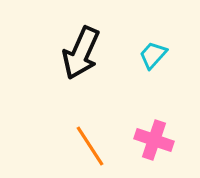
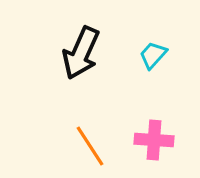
pink cross: rotated 15 degrees counterclockwise
